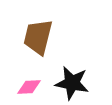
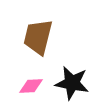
pink diamond: moved 2 px right, 1 px up
